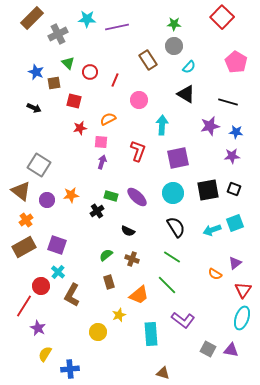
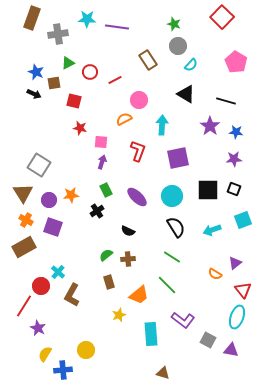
brown rectangle at (32, 18): rotated 25 degrees counterclockwise
green star at (174, 24): rotated 16 degrees clockwise
purple line at (117, 27): rotated 20 degrees clockwise
gray cross at (58, 34): rotated 18 degrees clockwise
gray circle at (174, 46): moved 4 px right
green triangle at (68, 63): rotated 48 degrees clockwise
cyan semicircle at (189, 67): moved 2 px right, 2 px up
red line at (115, 80): rotated 40 degrees clockwise
black line at (228, 102): moved 2 px left, 1 px up
black arrow at (34, 108): moved 14 px up
orange semicircle at (108, 119): moved 16 px right
purple star at (210, 126): rotated 24 degrees counterclockwise
red star at (80, 128): rotated 24 degrees clockwise
purple star at (232, 156): moved 2 px right, 3 px down
black square at (208, 190): rotated 10 degrees clockwise
brown triangle at (21, 191): moved 2 px right, 2 px down; rotated 20 degrees clockwise
cyan circle at (173, 193): moved 1 px left, 3 px down
green rectangle at (111, 196): moved 5 px left, 6 px up; rotated 48 degrees clockwise
purple circle at (47, 200): moved 2 px right
orange cross at (26, 220): rotated 24 degrees counterclockwise
cyan square at (235, 223): moved 8 px right, 3 px up
purple square at (57, 245): moved 4 px left, 18 px up
brown cross at (132, 259): moved 4 px left; rotated 24 degrees counterclockwise
red triangle at (243, 290): rotated 12 degrees counterclockwise
cyan ellipse at (242, 318): moved 5 px left, 1 px up
yellow circle at (98, 332): moved 12 px left, 18 px down
gray square at (208, 349): moved 9 px up
blue cross at (70, 369): moved 7 px left, 1 px down
